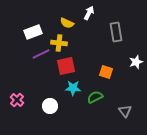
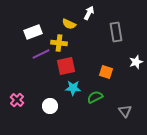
yellow semicircle: moved 2 px right, 1 px down
